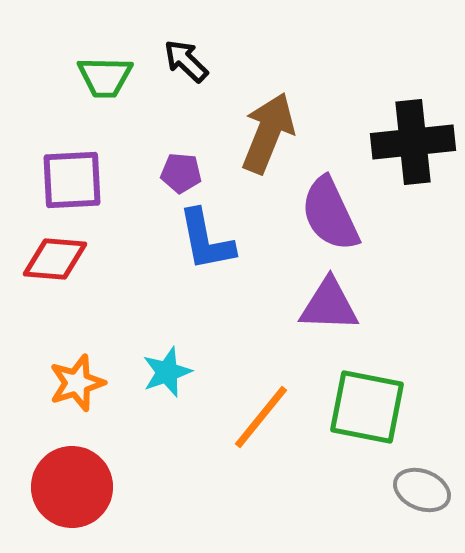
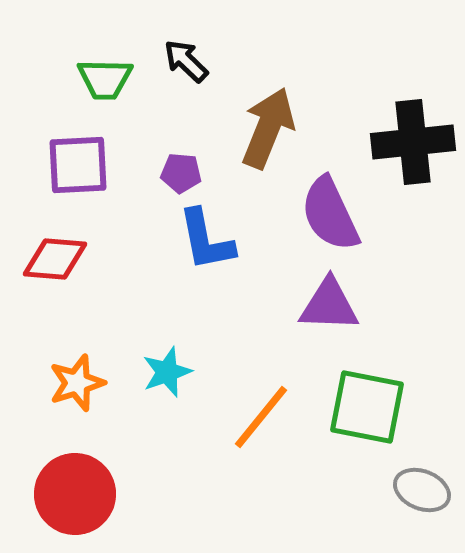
green trapezoid: moved 2 px down
brown arrow: moved 5 px up
purple square: moved 6 px right, 15 px up
red circle: moved 3 px right, 7 px down
